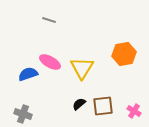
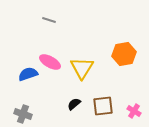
black semicircle: moved 5 px left
